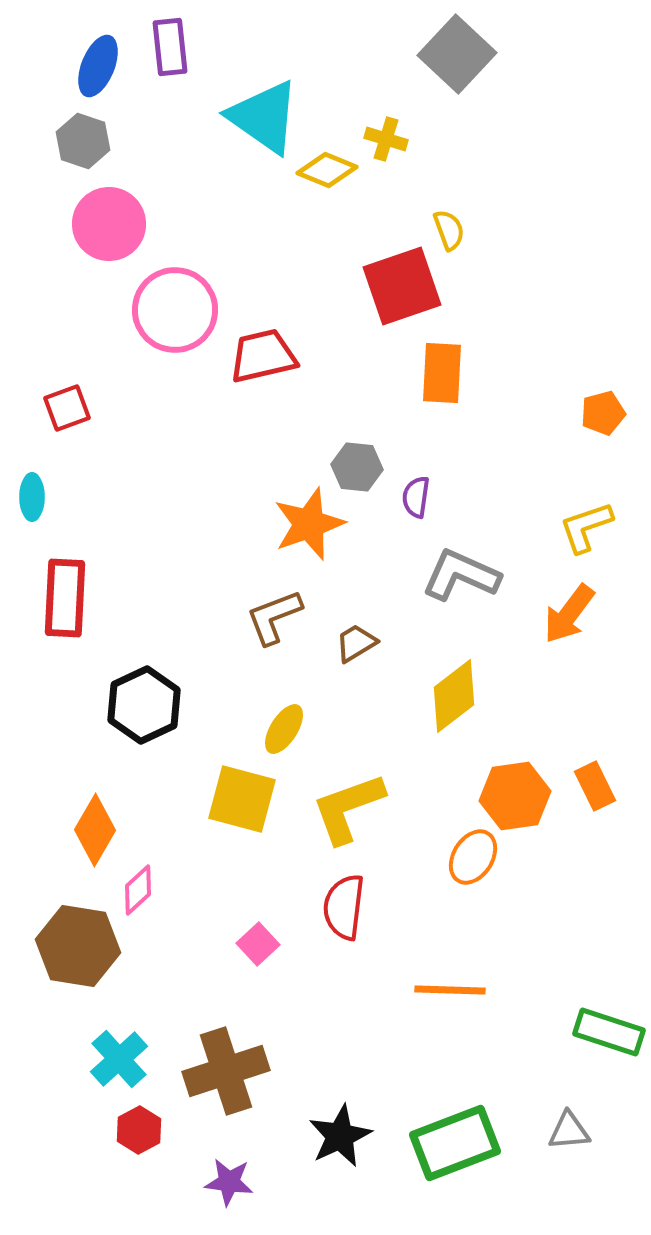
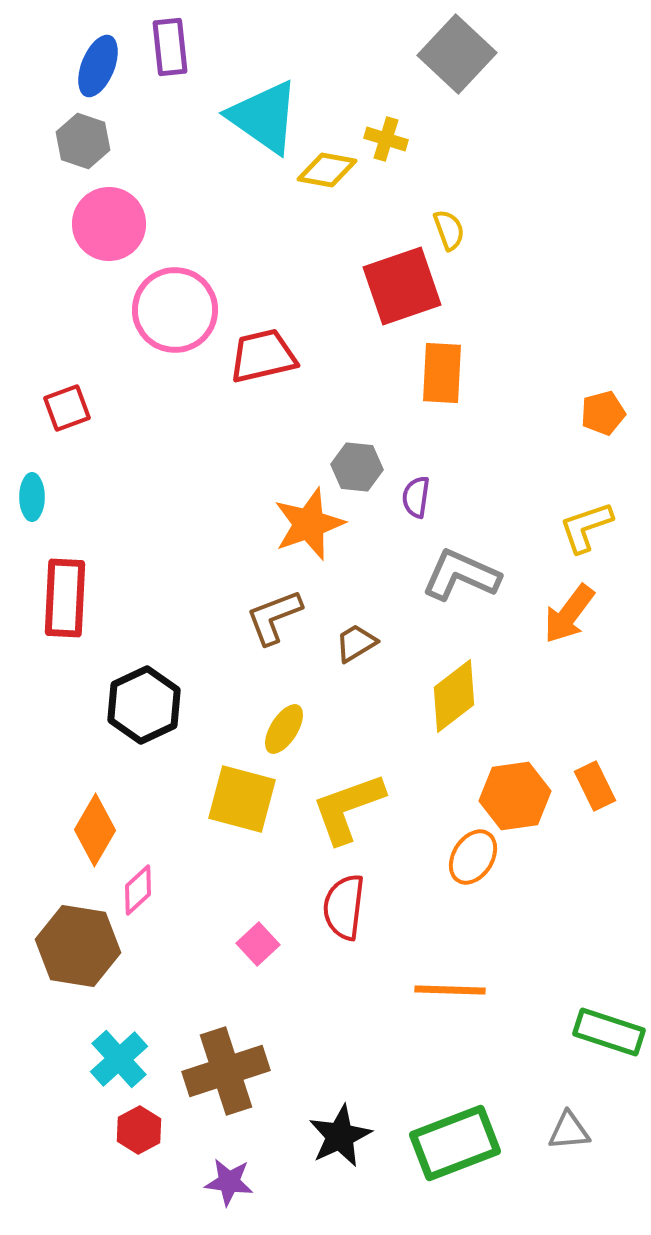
yellow diamond at (327, 170): rotated 12 degrees counterclockwise
